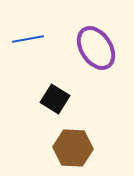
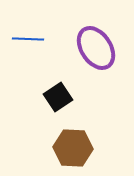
blue line: rotated 12 degrees clockwise
black square: moved 3 px right, 2 px up; rotated 24 degrees clockwise
